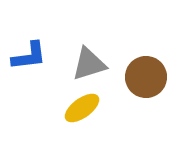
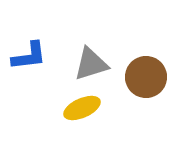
gray triangle: moved 2 px right
yellow ellipse: rotated 12 degrees clockwise
